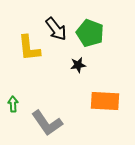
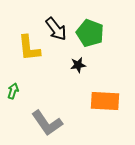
green arrow: moved 13 px up; rotated 21 degrees clockwise
